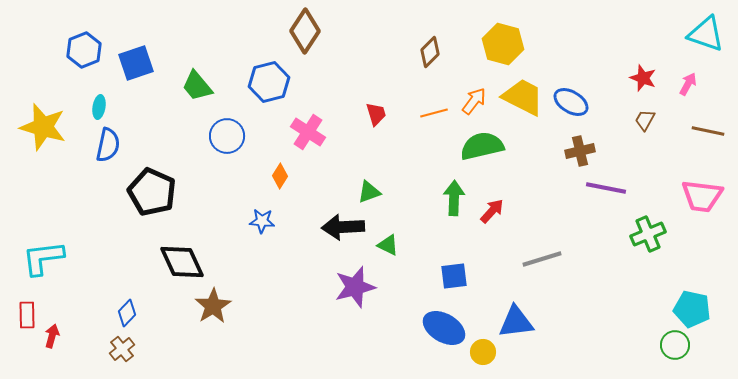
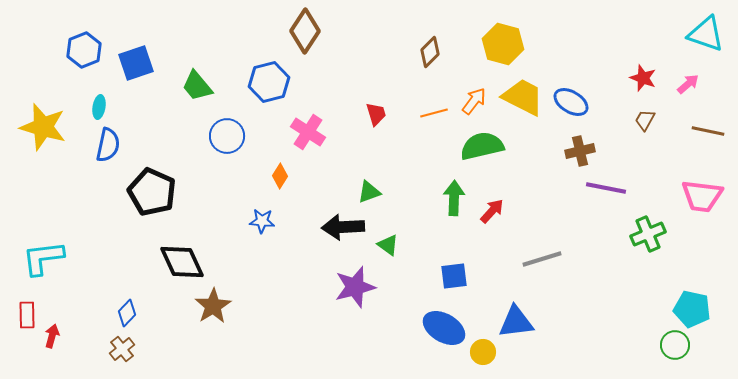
pink arrow at (688, 84): rotated 20 degrees clockwise
green triangle at (388, 245): rotated 10 degrees clockwise
